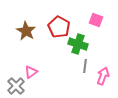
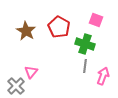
green cross: moved 7 px right
pink triangle: rotated 16 degrees counterclockwise
